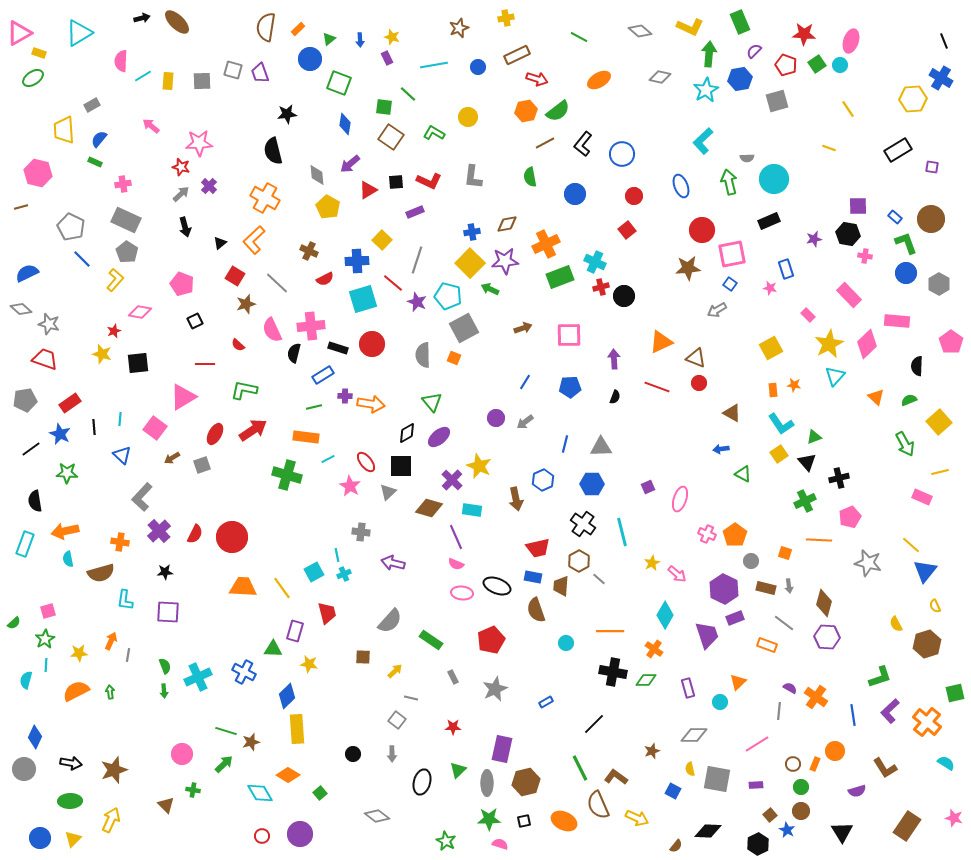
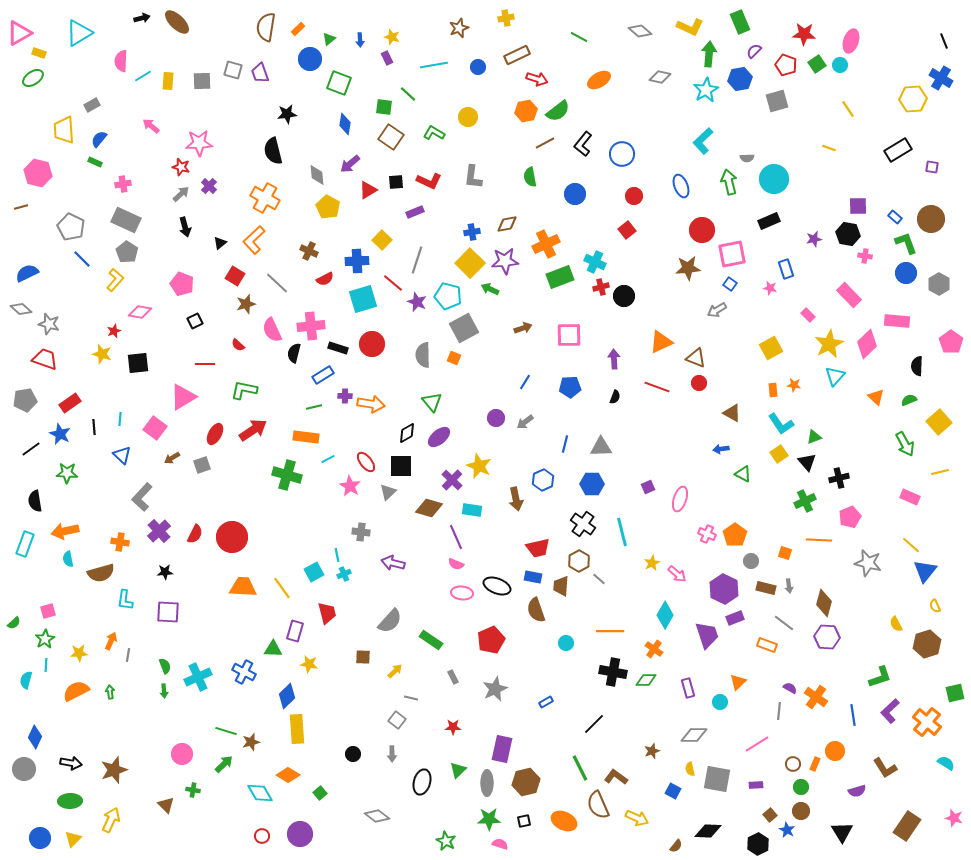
pink rectangle at (922, 497): moved 12 px left
